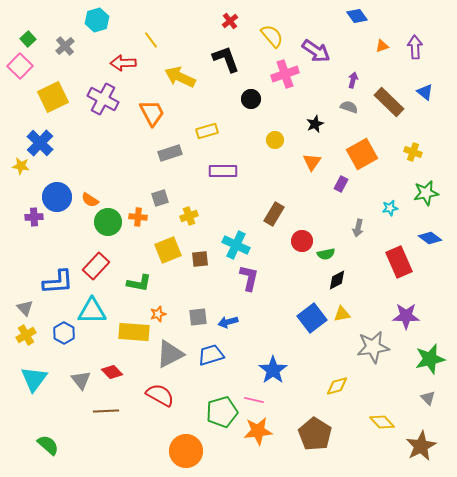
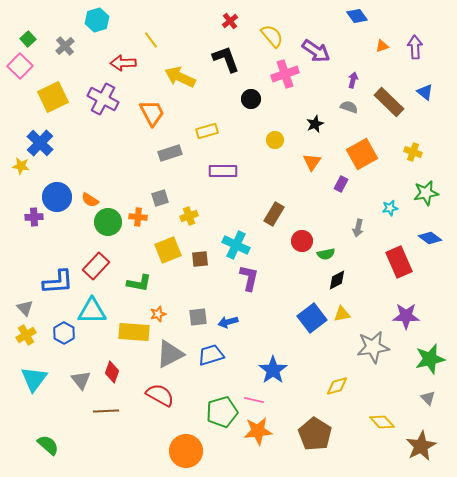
red diamond at (112, 372): rotated 65 degrees clockwise
